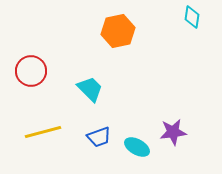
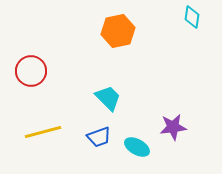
cyan trapezoid: moved 18 px right, 9 px down
purple star: moved 5 px up
